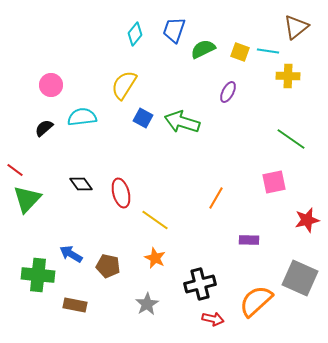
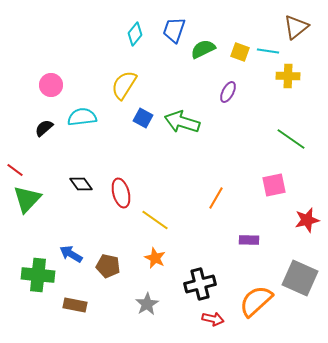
pink square: moved 3 px down
